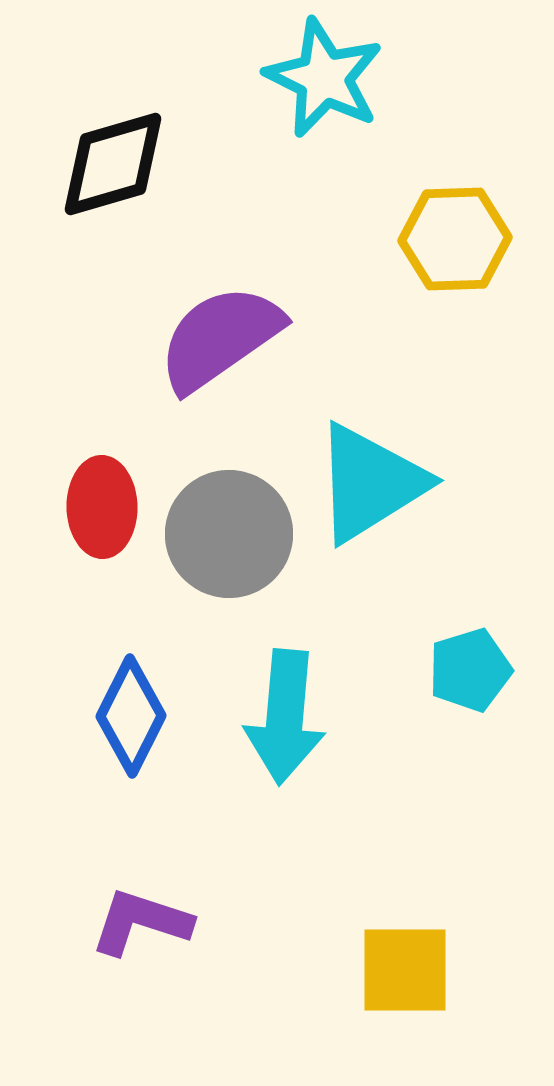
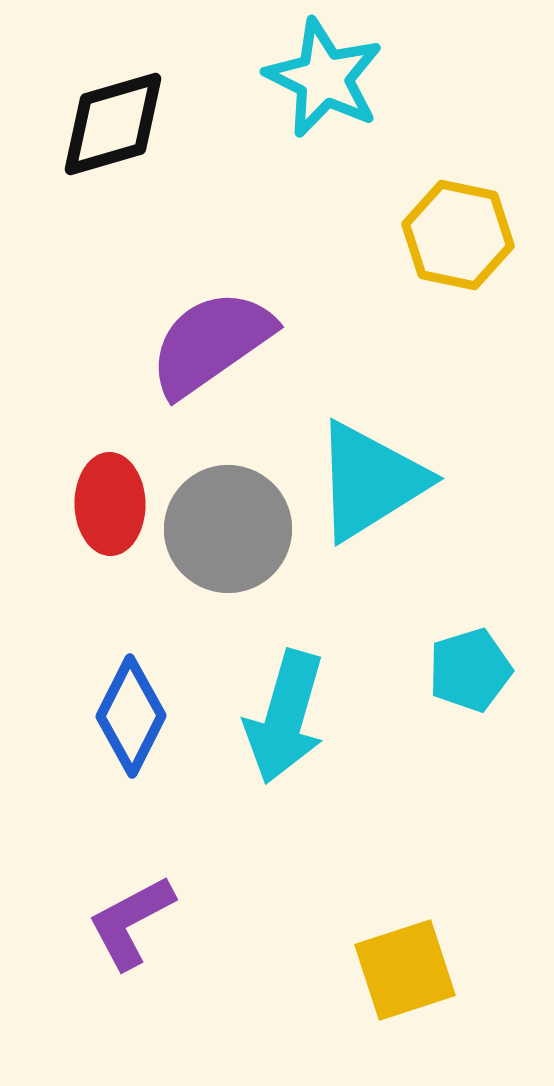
black diamond: moved 40 px up
yellow hexagon: moved 3 px right, 4 px up; rotated 14 degrees clockwise
purple semicircle: moved 9 px left, 5 px down
cyan triangle: moved 2 px up
red ellipse: moved 8 px right, 3 px up
gray circle: moved 1 px left, 5 px up
cyan arrow: rotated 11 degrees clockwise
purple L-shape: moved 10 px left; rotated 46 degrees counterclockwise
yellow square: rotated 18 degrees counterclockwise
